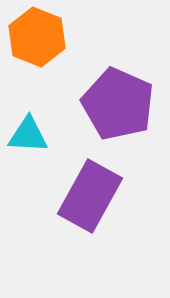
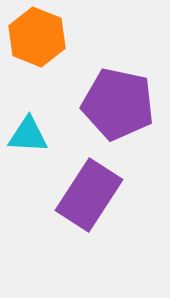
purple pentagon: rotated 12 degrees counterclockwise
purple rectangle: moved 1 px left, 1 px up; rotated 4 degrees clockwise
